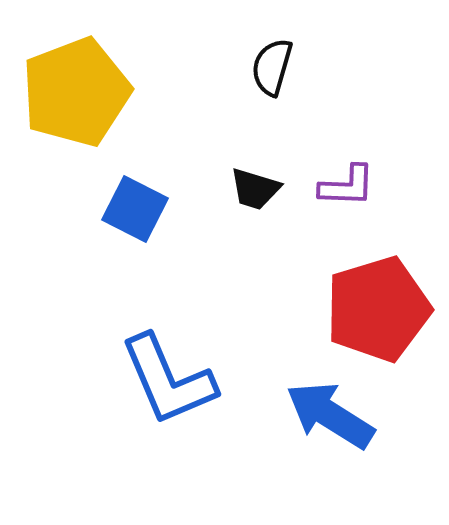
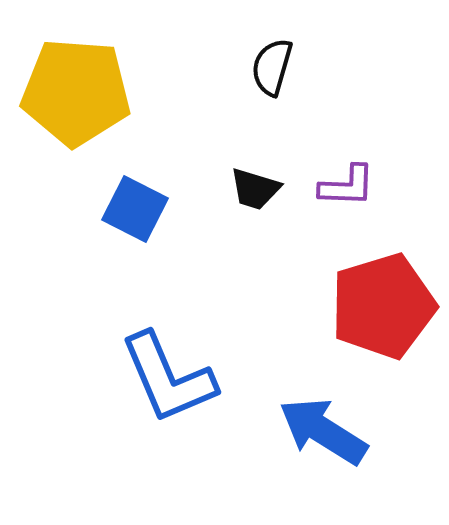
yellow pentagon: rotated 25 degrees clockwise
red pentagon: moved 5 px right, 3 px up
blue L-shape: moved 2 px up
blue arrow: moved 7 px left, 16 px down
